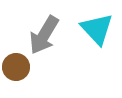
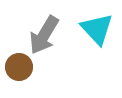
brown circle: moved 3 px right
